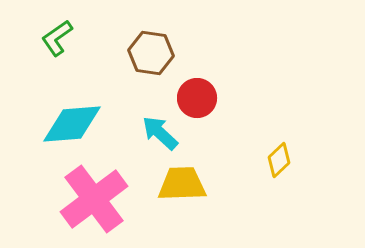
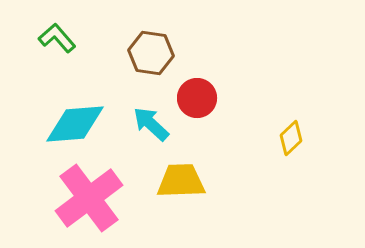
green L-shape: rotated 84 degrees clockwise
cyan diamond: moved 3 px right
cyan arrow: moved 9 px left, 9 px up
yellow diamond: moved 12 px right, 22 px up
yellow trapezoid: moved 1 px left, 3 px up
pink cross: moved 5 px left, 1 px up
